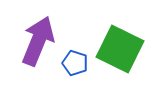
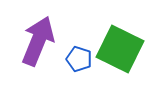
blue pentagon: moved 4 px right, 4 px up
